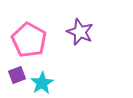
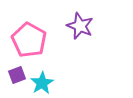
purple star: moved 6 px up
